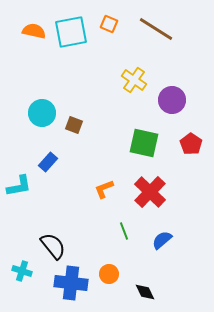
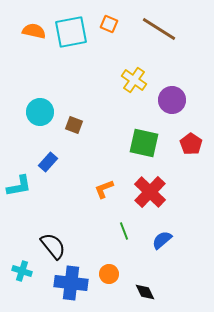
brown line: moved 3 px right
cyan circle: moved 2 px left, 1 px up
